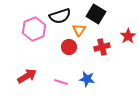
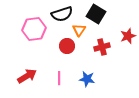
black semicircle: moved 2 px right, 2 px up
pink hexagon: rotated 15 degrees clockwise
red star: rotated 14 degrees clockwise
red circle: moved 2 px left, 1 px up
pink line: moved 2 px left, 4 px up; rotated 72 degrees clockwise
